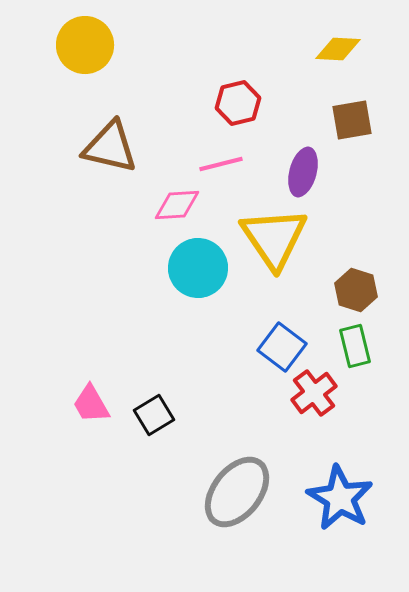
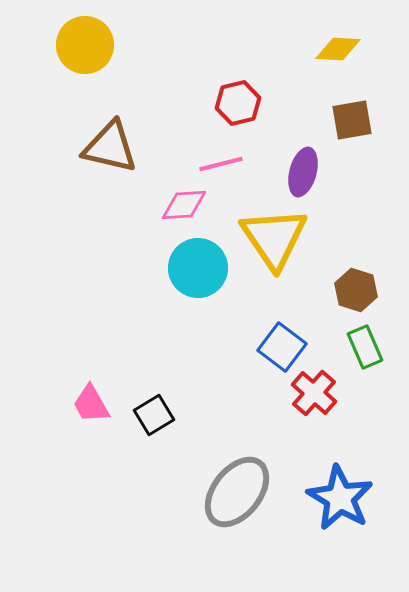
pink diamond: moved 7 px right
green rectangle: moved 10 px right, 1 px down; rotated 9 degrees counterclockwise
red cross: rotated 12 degrees counterclockwise
